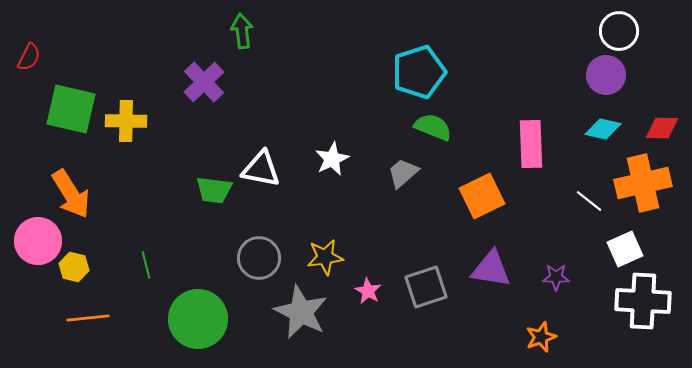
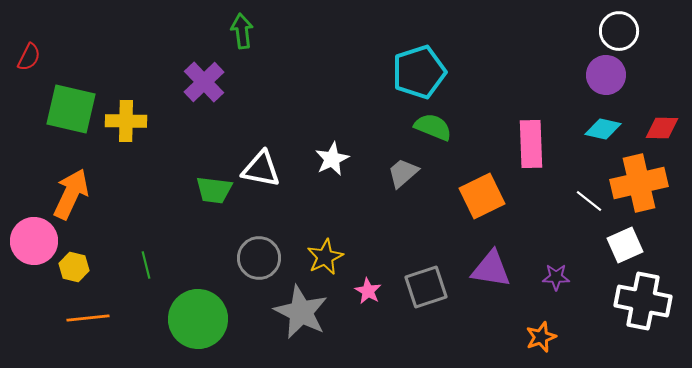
orange cross: moved 4 px left
orange arrow: rotated 123 degrees counterclockwise
pink circle: moved 4 px left
white square: moved 4 px up
yellow star: rotated 18 degrees counterclockwise
white cross: rotated 8 degrees clockwise
